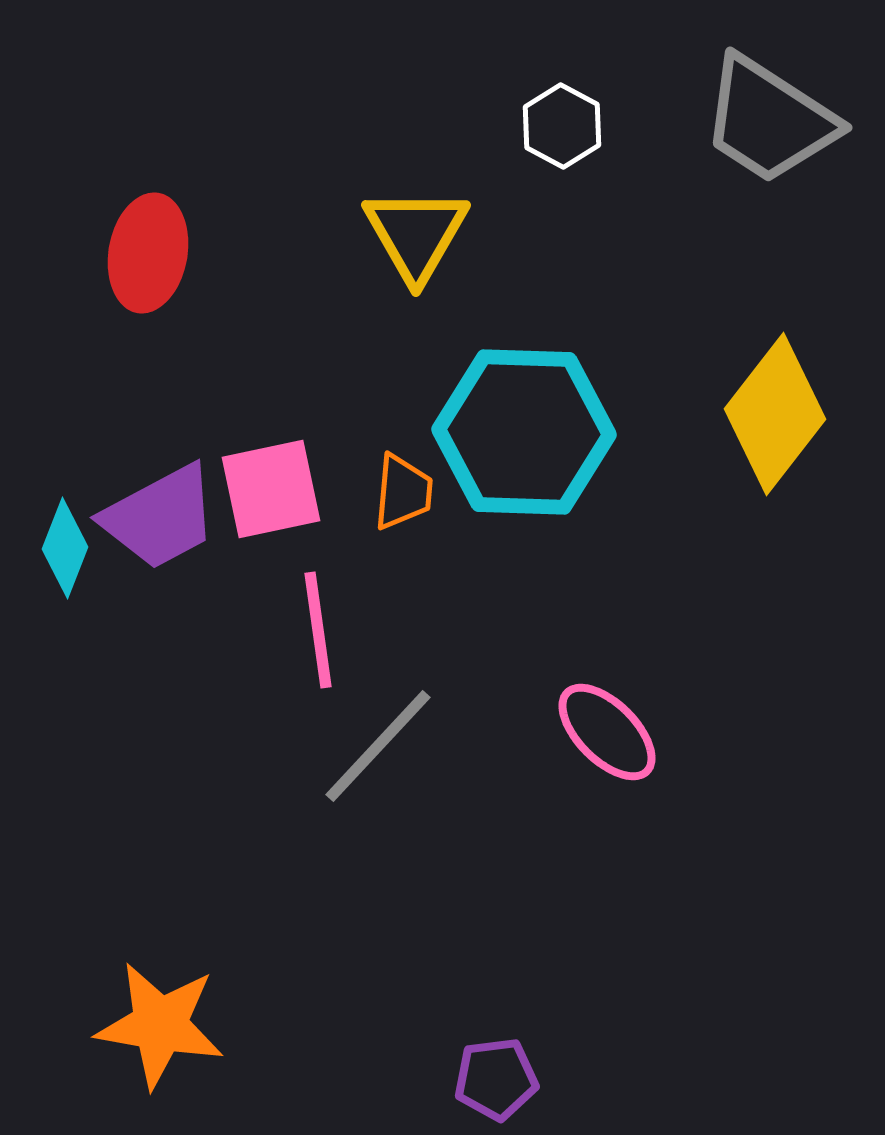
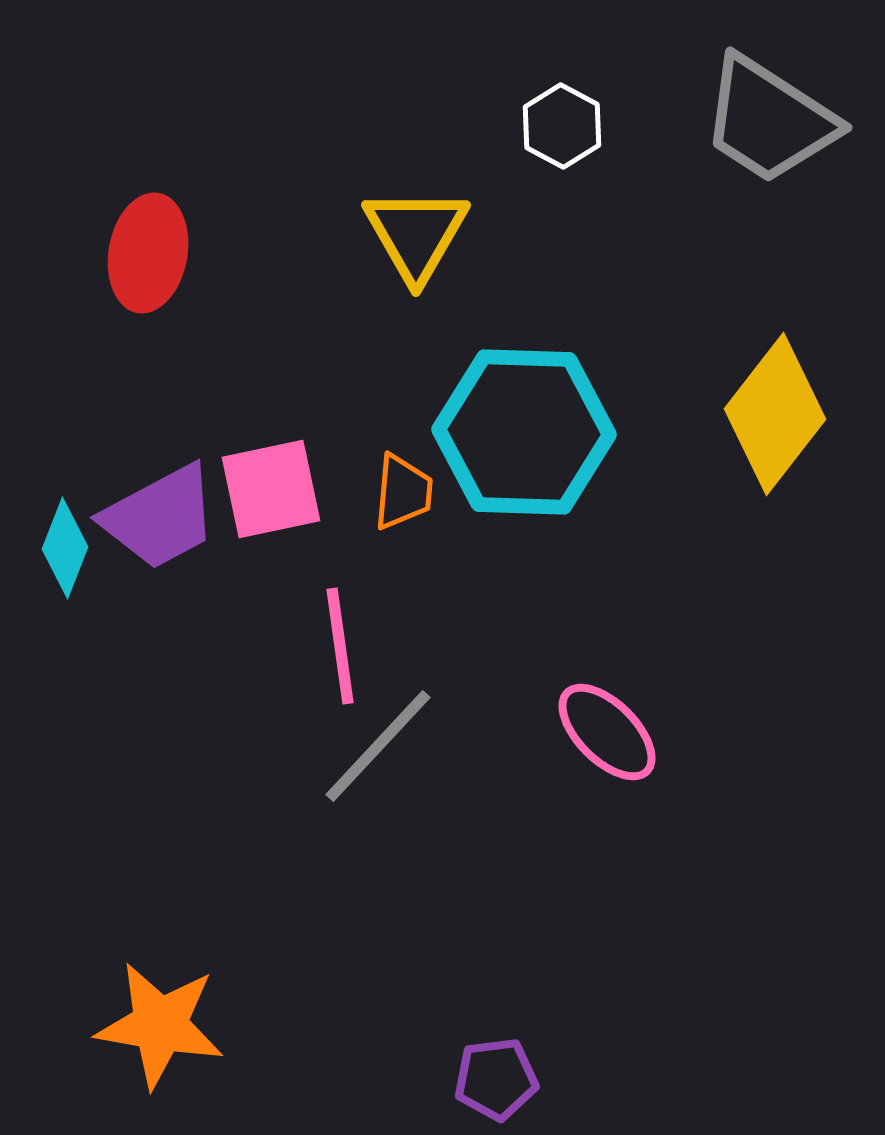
pink line: moved 22 px right, 16 px down
